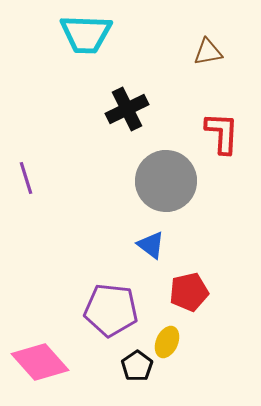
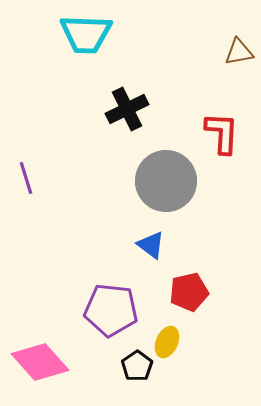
brown triangle: moved 31 px right
